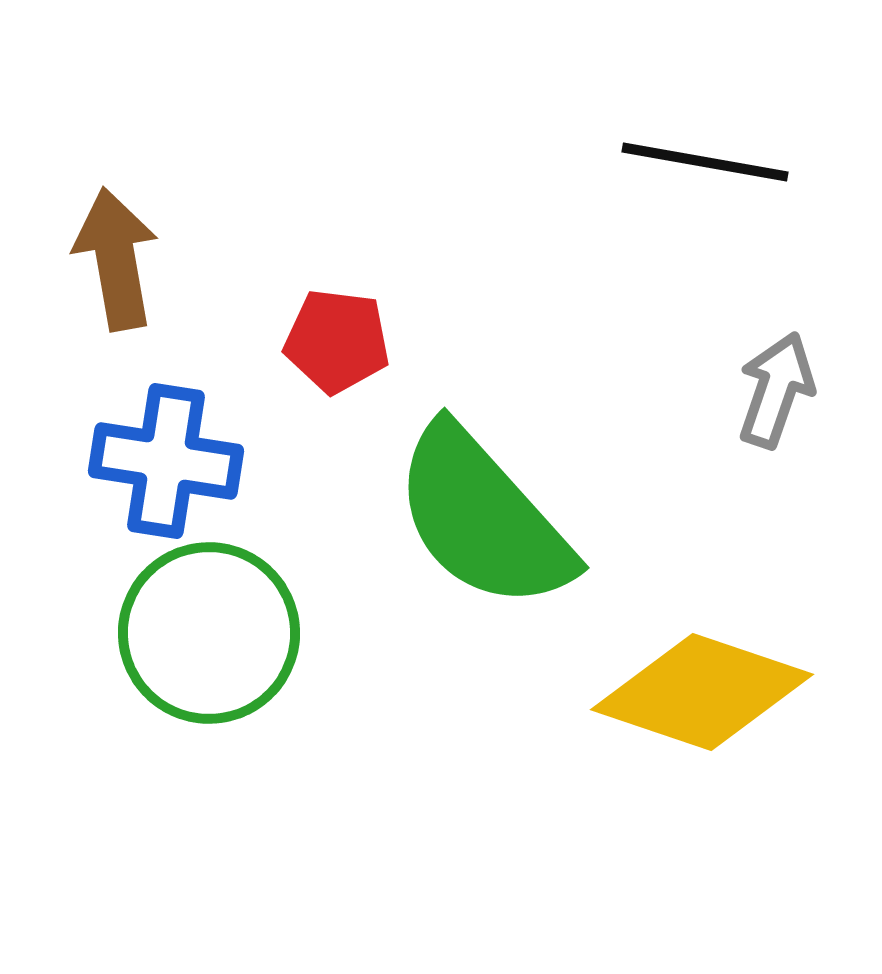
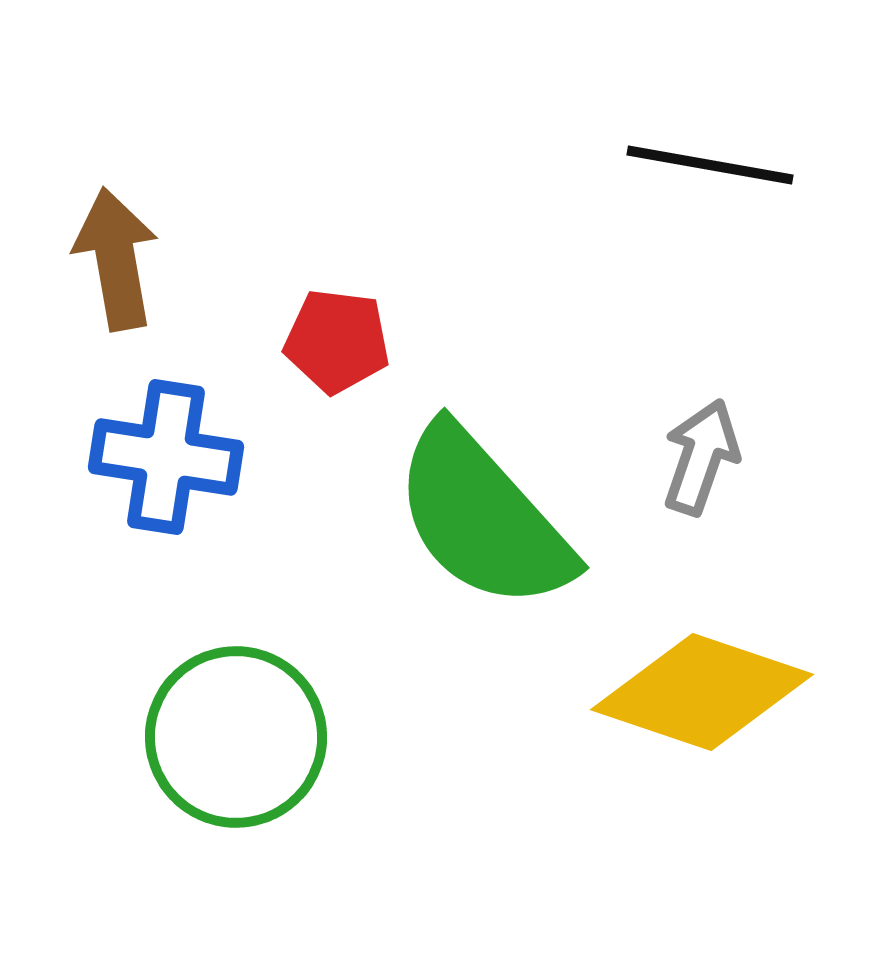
black line: moved 5 px right, 3 px down
gray arrow: moved 75 px left, 67 px down
blue cross: moved 4 px up
green circle: moved 27 px right, 104 px down
